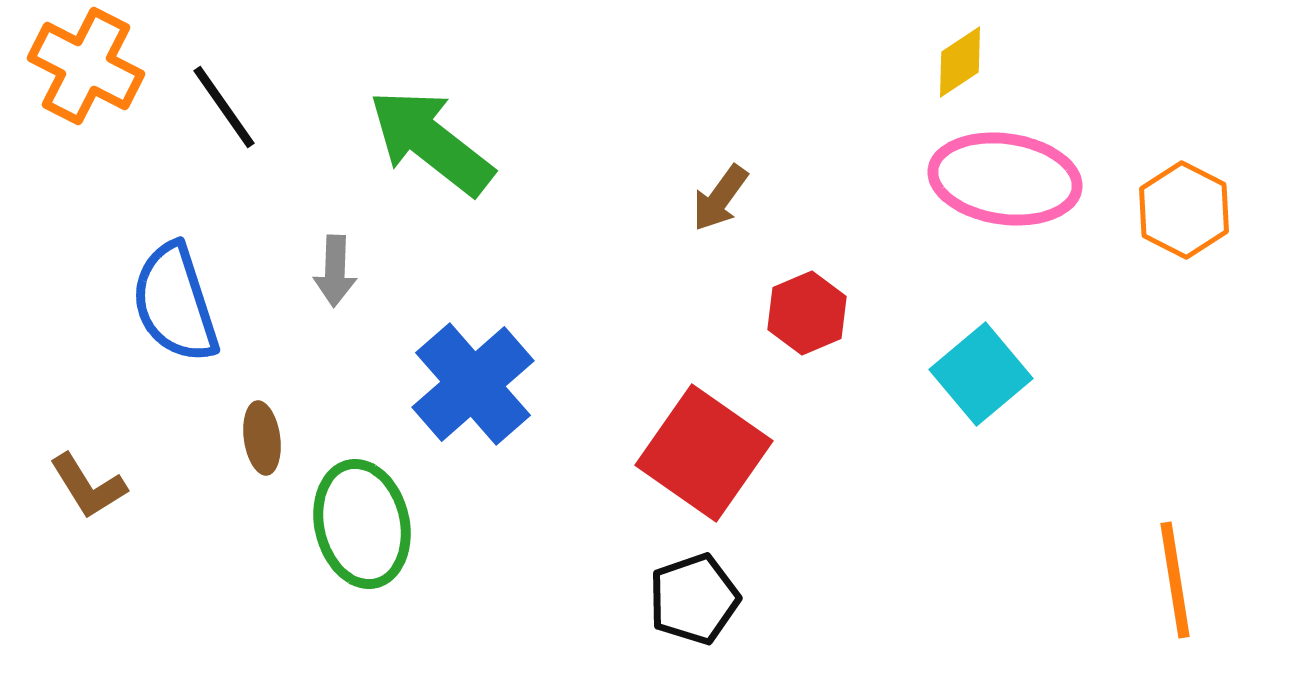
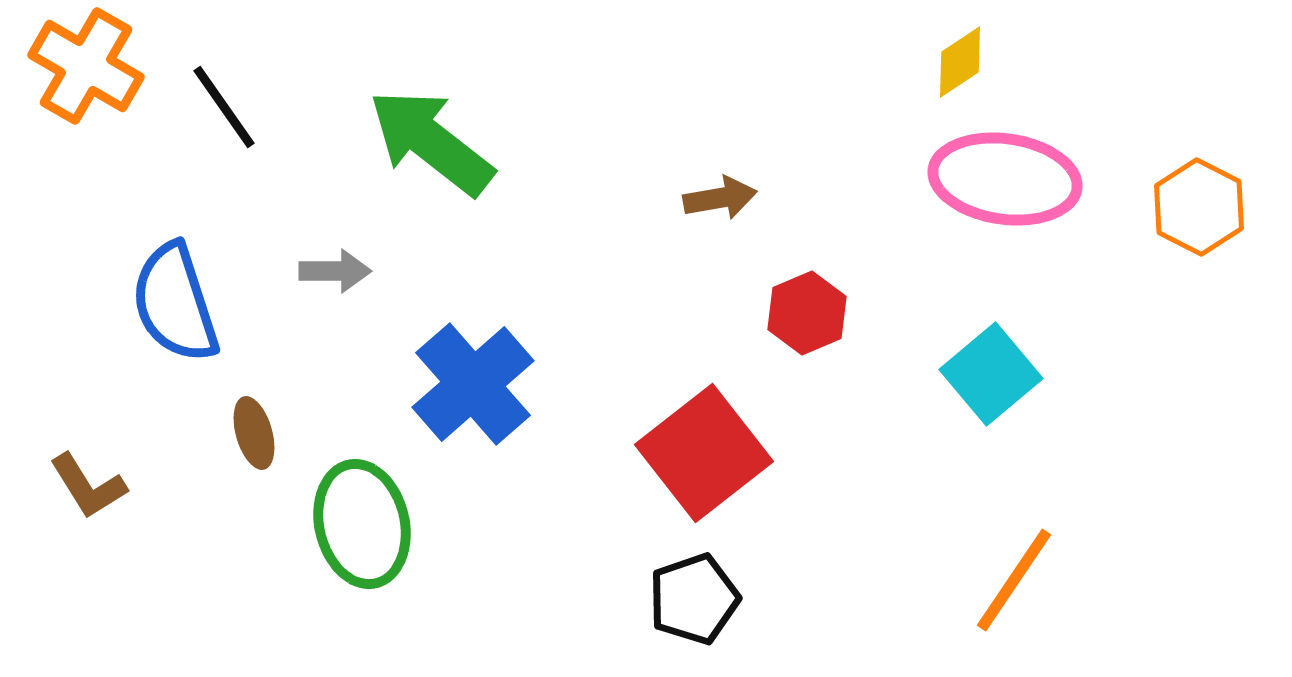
orange cross: rotated 3 degrees clockwise
brown arrow: rotated 136 degrees counterclockwise
orange hexagon: moved 15 px right, 3 px up
gray arrow: rotated 92 degrees counterclockwise
cyan square: moved 10 px right
brown ellipse: moved 8 px left, 5 px up; rotated 8 degrees counterclockwise
red square: rotated 17 degrees clockwise
orange line: moved 161 px left; rotated 43 degrees clockwise
